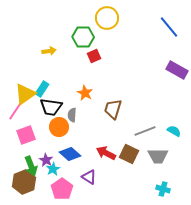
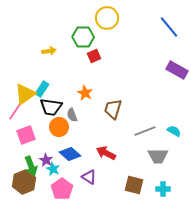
gray semicircle: rotated 24 degrees counterclockwise
brown square: moved 5 px right, 31 px down; rotated 12 degrees counterclockwise
cyan star: rotated 16 degrees counterclockwise
cyan cross: rotated 16 degrees counterclockwise
